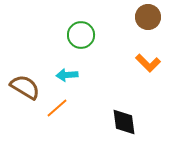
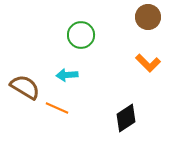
orange line: rotated 65 degrees clockwise
black diamond: moved 2 px right, 4 px up; rotated 64 degrees clockwise
